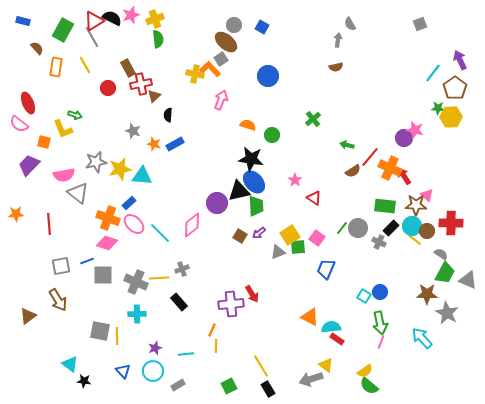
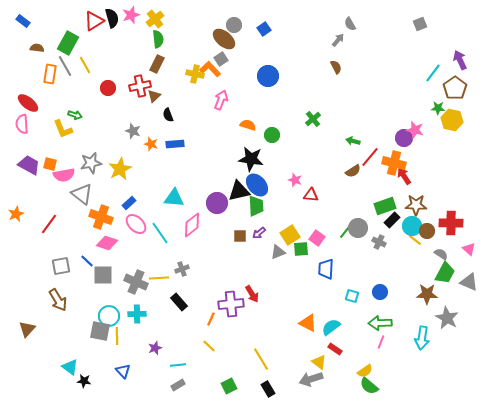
black semicircle at (112, 18): rotated 48 degrees clockwise
yellow cross at (155, 19): rotated 18 degrees counterclockwise
blue rectangle at (23, 21): rotated 24 degrees clockwise
blue square at (262, 27): moved 2 px right, 2 px down; rotated 24 degrees clockwise
green rectangle at (63, 30): moved 5 px right, 13 px down
gray line at (92, 37): moved 27 px left, 29 px down
gray arrow at (338, 40): rotated 32 degrees clockwise
brown ellipse at (226, 42): moved 2 px left, 3 px up
brown semicircle at (37, 48): rotated 40 degrees counterclockwise
orange rectangle at (56, 67): moved 6 px left, 7 px down
brown semicircle at (336, 67): rotated 104 degrees counterclockwise
brown rectangle at (128, 68): moved 29 px right, 4 px up; rotated 54 degrees clockwise
red cross at (141, 84): moved 1 px left, 2 px down
red ellipse at (28, 103): rotated 30 degrees counterclockwise
black semicircle at (168, 115): rotated 24 degrees counterclockwise
yellow hexagon at (451, 117): moved 1 px right, 3 px down; rotated 15 degrees clockwise
pink semicircle at (19, 124): moved 3 px right; rotated 48 degrees clockwise
orange square at (44, 142): moved 6 px right, 22 px down
orange star at (154, 144): moved 3 px left
blue rectangle at (175, 144): rotated 24 degrees clockwise
green arrow at (347, 145): moved 6 px right, 4 px up
gray star at (96, 162): moved 5 px left, 1 px down
purple trapezoid at (29, 165): rotated 75 degrees clockwise
orange cross at (390, 168): moved 4 px right, 5 px up; rotated 10 degrees counterclockwise
yellow star at (120, 169): rotated 15 degrees counterclockwise
cyan triangle at (142, 176): moved 32 px right, 22 px down
pink star at (295, 180): rotated 16 degrees counterclockwise
blue ellipse at (254, 182): moved 3 px right, 3 px down
gray triangle at (78, 193): moved 4 px right, 1 px down
pink triangle at (427, 195): moved 42 px right, 54 px down
red triangle at (314, 198): moved 3 px left, 3 px up; rotated 28 degrees counterclockwise
green rectangle at (385, 206): rotated 25 degrees counterclockwise
orange star at (16, 214): rotated 21 degrees counterclockwise
orange cross at (108, 218): moved 7 px left, 1 px up
red line at (49, 224): rotated 40 degrees clockwise
pink ellipse at (134, 224): moved 2 px right
green line at (342, 228): moved 3 px right, 4 px down
black rectangle at (391, 228): moved 1 px right, 8 px up
cyan line at (160, 233): rotated 10 degrees clockwise
brown square at (240, 236): rotated 32 degrees counterclockwise
green square at (298, 247): moved 3 px right, 2 px down
blue line at (87, 261): rotated 64 degrees clockwise
blue trapezoid at (326, 269): rotated 20 degrees counterclockwise
gray triangle at (468, 280): moved 1 px right, 2 px down
cyan square at (364, 296): moved 12 px left; rotated 16 degrees counterclockwise
gray star at (447, 313): moved 5 px down
brown triangle at (28, 316): moved 1 px left, 13 px down; rotated 12 degrees counterclockwise
orange triangle at (310, 317): moved 2 px left, 6 px down
green arrow at (380, 323): rotated 100 degrees clockwise
cyan semicircle at (331, 327): rotated 30 degrees counterclockwise
orange line at (212, 330): moved 1 px left, 11 px up
cyan arrow at (422, 338): rotated 130 degrees counterclockwise
red rectangle at (337, 339): moved 2 px left, 10 px down
yellow line at (216, 346): moved 7 px left; rotated 48 degrees counterclockwise
cyan line at (186, 354): moved 8 px left, 11 px down
cyan triangle at (70, 364): moved 3 px down
yellow triangle at (326, 365): moved 7 px left, 3 px up
yellow line at (261, 366): moved 7 px up
cyan circle at (153, 371): moved 44 px left, 55 px up
